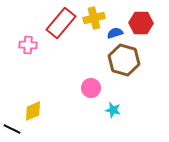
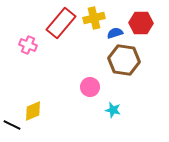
pink cross: rotated 18 degrees clockwise
brown hexagon: rotated 8 degrees counterclockwise
pink circle: moved 1 px left, 1 px up
black line: moved 4 px up
